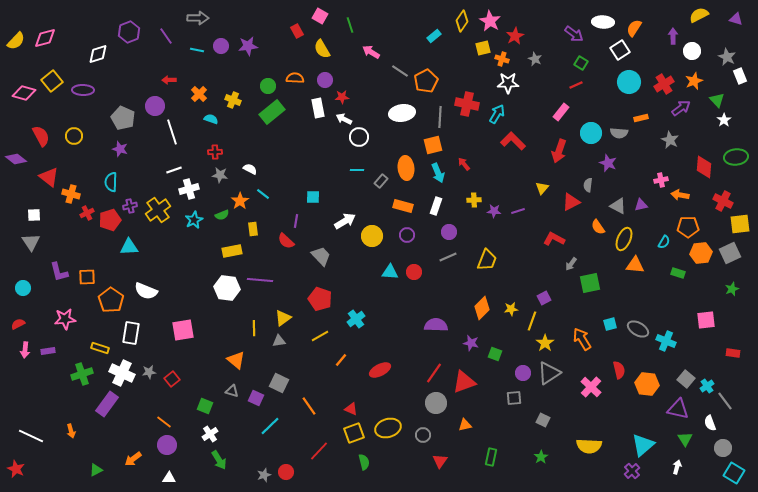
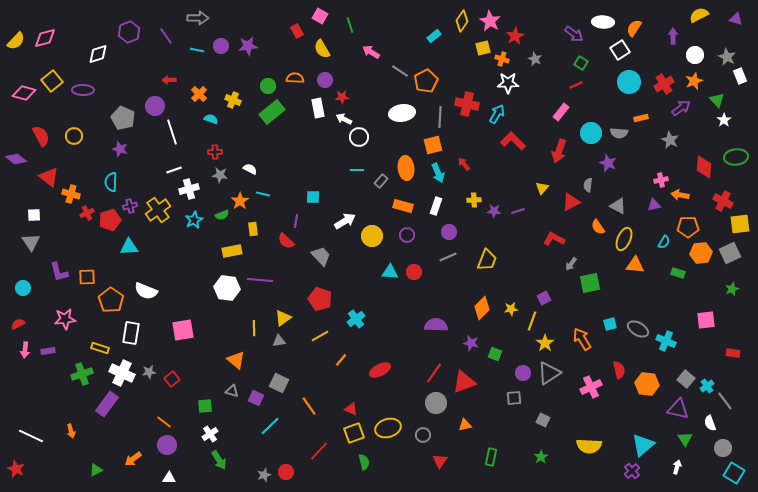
white circle at (692, 51): moved 3 px right, 4 px down
cyan line at (263, 194): rotated 24 degrees counterclockwise
purple triangle at (641, 205): moved 13 px right
pink cross at (591, 387): rotated 20 degrees clockwise
green square at (205, 406): rotated 28 degrees counterclockwise
